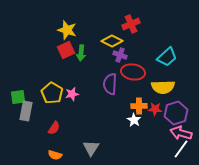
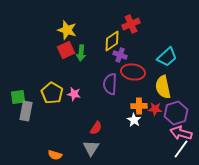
yellow diamond: rotated 60 degrees counterclockwise
yellow semicircle: rotated 80 degrees clockwise
pink star: moved 2 px right; rotated 24 degrees clockwise
red semicircle: moved 42 px right
